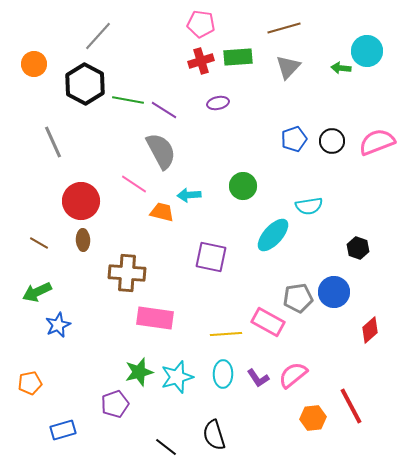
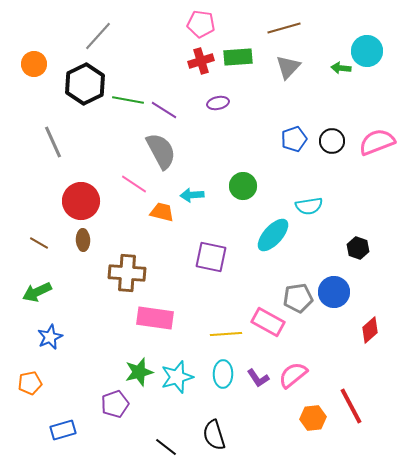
black hexagon at (85, 84): rotated 6 degrees clockwise
cyan arrow at (189, 195): moved 3 px right
blue star at (58, 325): moved 8 px left, 12 px down
